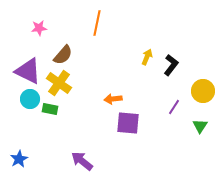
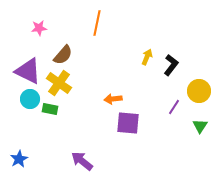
yellow circle: moved 4 px left
